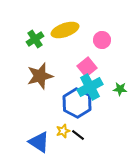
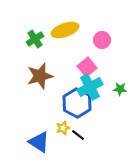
yellow star: moved 3 px up
